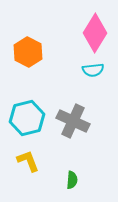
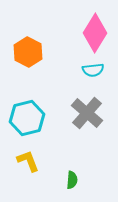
gray cross: moved 14 px right, 8 px up; rotated 16 degrees clockwise
